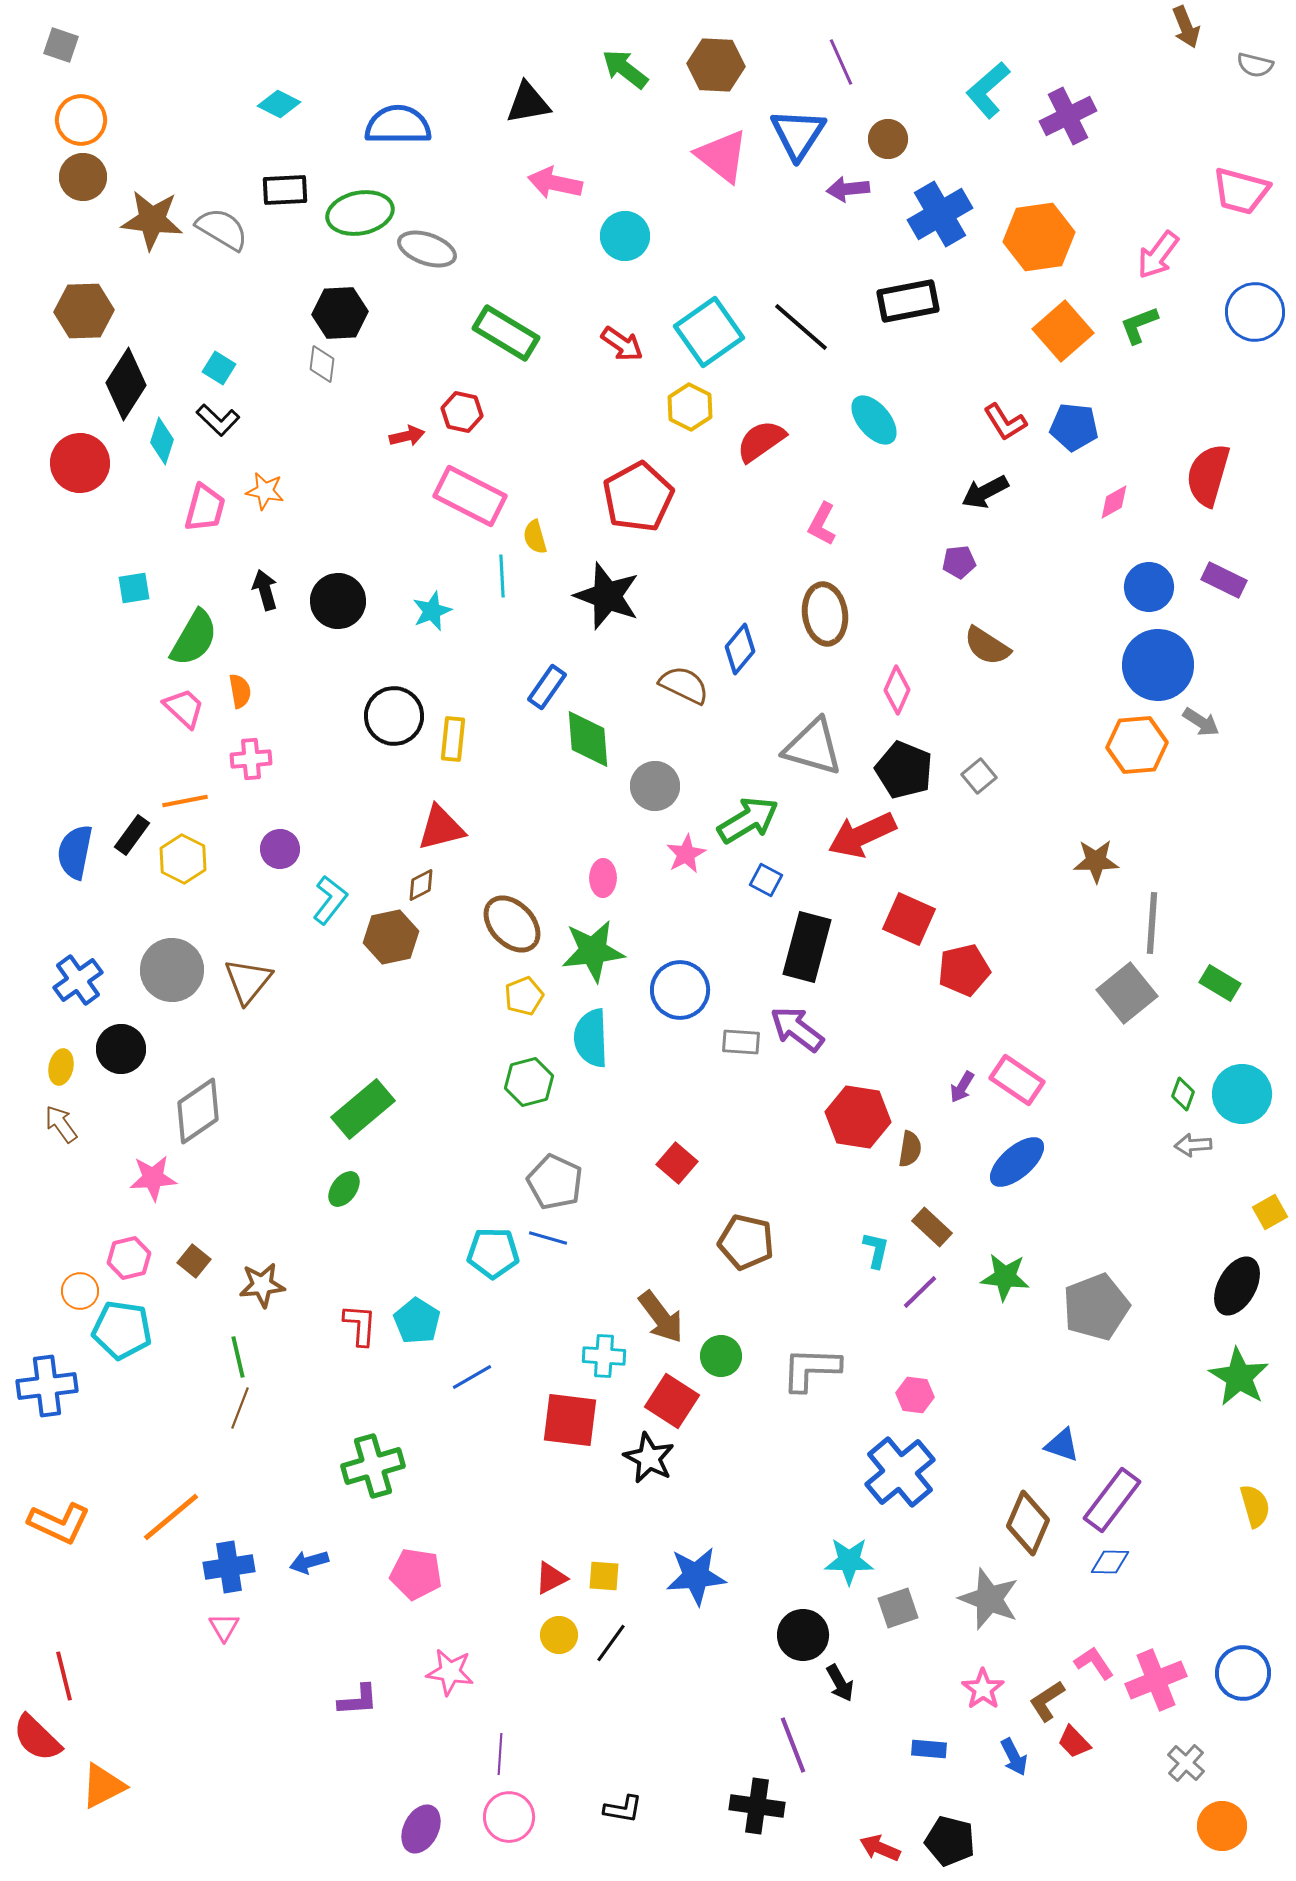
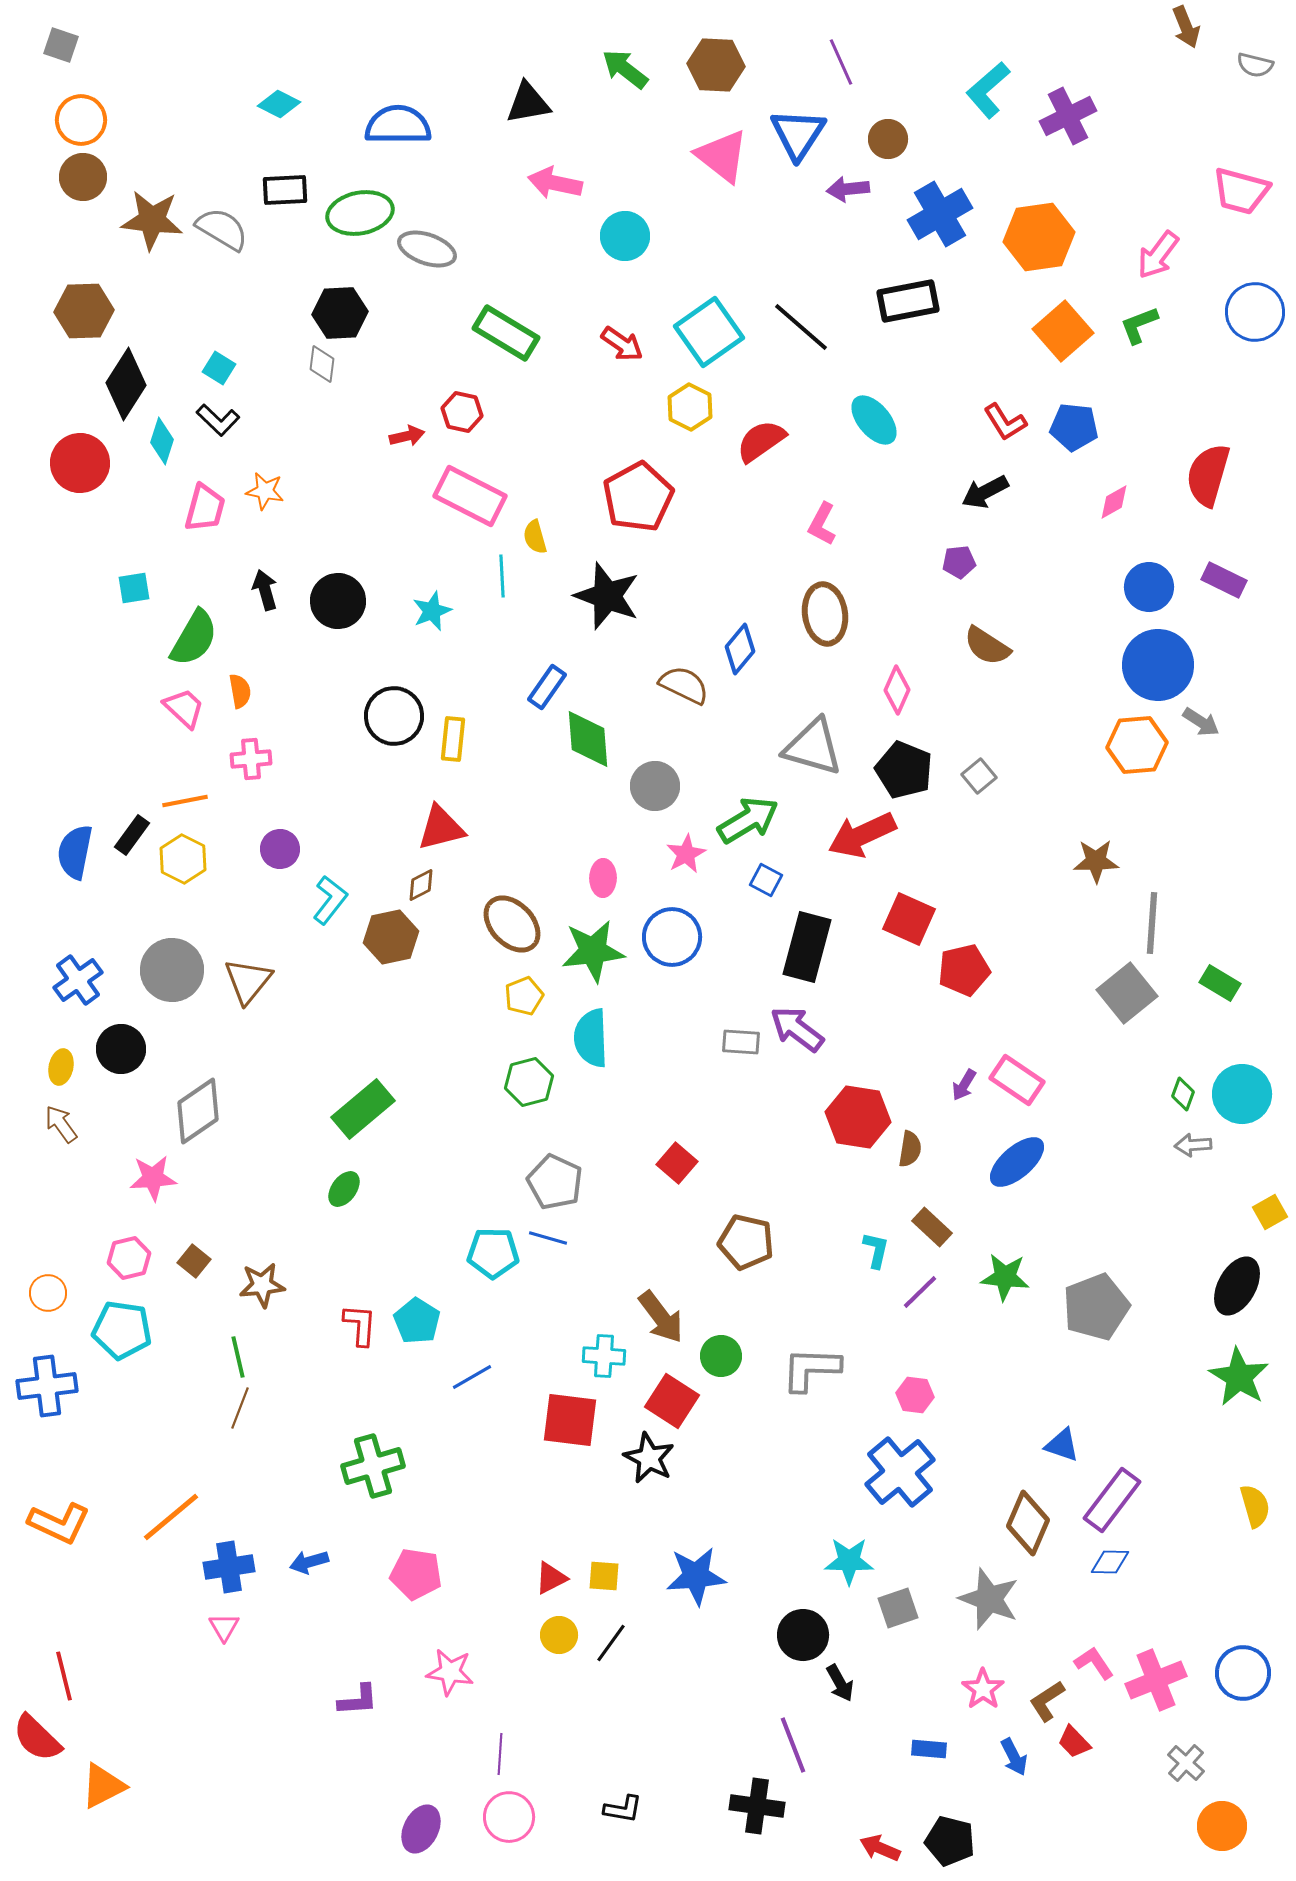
blue circle at (680, 990): moved 8 px left, 53 px up
purple arrow at (962, 1087): moved 2 px right, 2 px up
orange circle at (80, 1291): moved 32 px left, 2 px down
